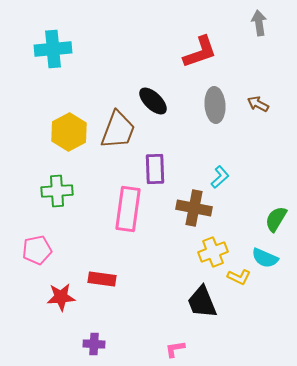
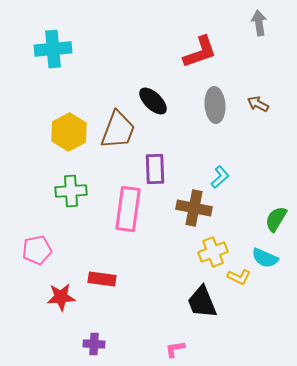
green cross: moved 14 px right
